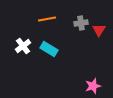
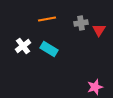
pink star: moved 2 px right, 1 px down
